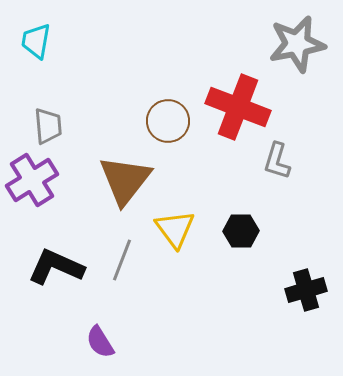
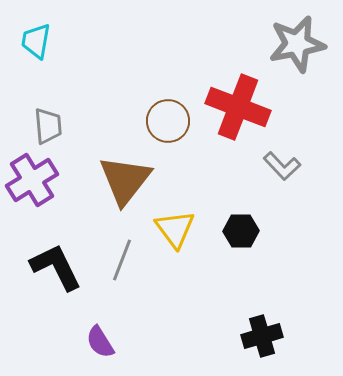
gray L-shape: moved 5 px right, 5 px down; rotated 60 degrees counterclockwise
black L-shape: rotated 40 degrees clockwise
black cross: moved 44 px left, 46 px down
